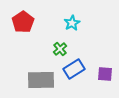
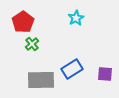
cyan star: moved 4 px right, 5 px up
green cross: moved 28 px left, 5 px up
blue rectangle: moved 2 px left
